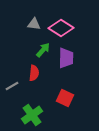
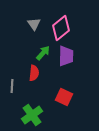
gray triangle: rotated 48 degrees clockwise
pink diamond: rotated 70 degrees counterclockwise
green arrow: moved 3 px down
purple trapezoid: moved 2 px up
gray line: rotated 56 degrees counterclockwise
red square: moved 1 px left, 1 px up
